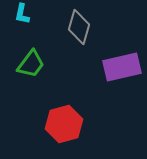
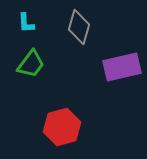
cyan L-shape: moved 4 px right, 9 px down; rotated 15 degrees counterclockwise
red hexagon: moved 2 px left, 3 px down
